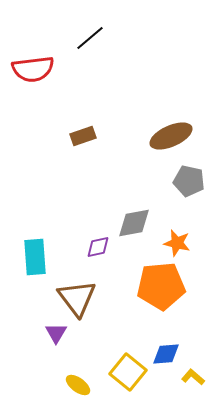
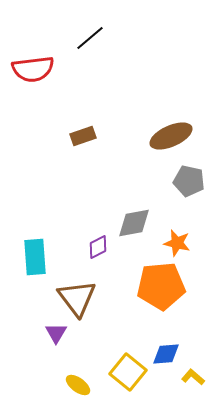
purple diamond: rotated 15 degrees counterclockwise
